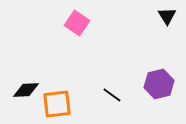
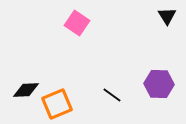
purple hexagon: rotated 16 degrees clockwise
orange square: rotated 16 degrees counterclockwise
